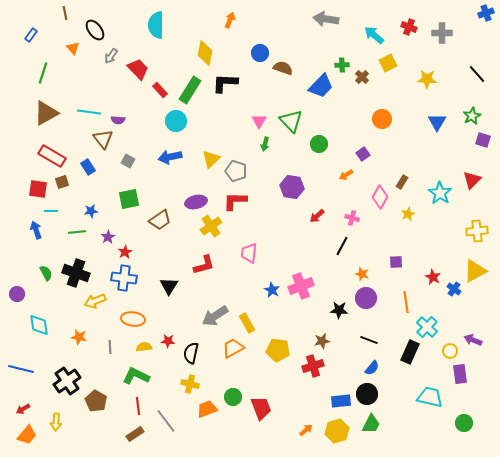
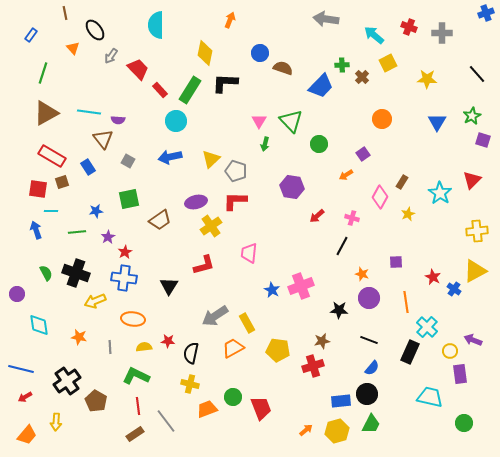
blue star at (91, 211): moved 5 px right
purple circle at (366, 298): moved 3 px right
red arrow at (23, 409): moved 2 px right, 12 px up
